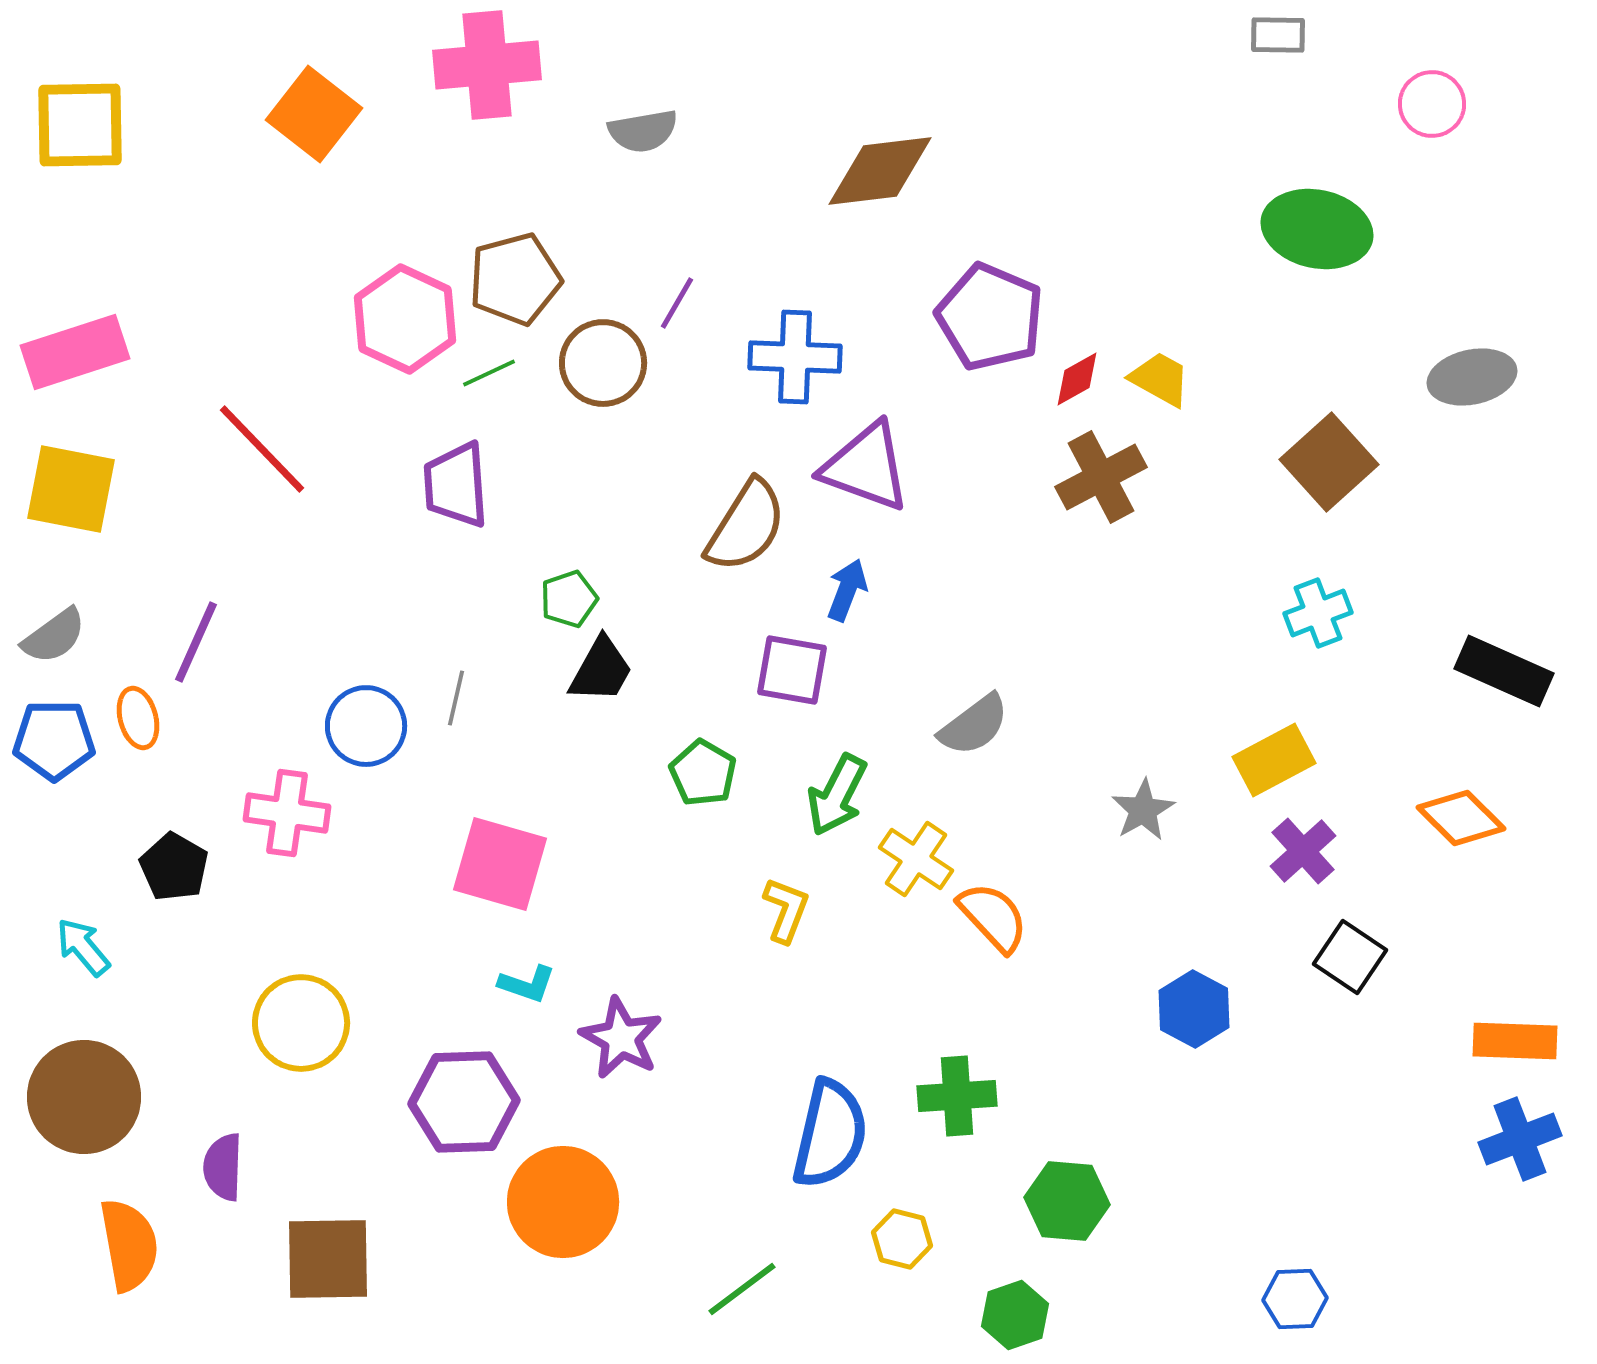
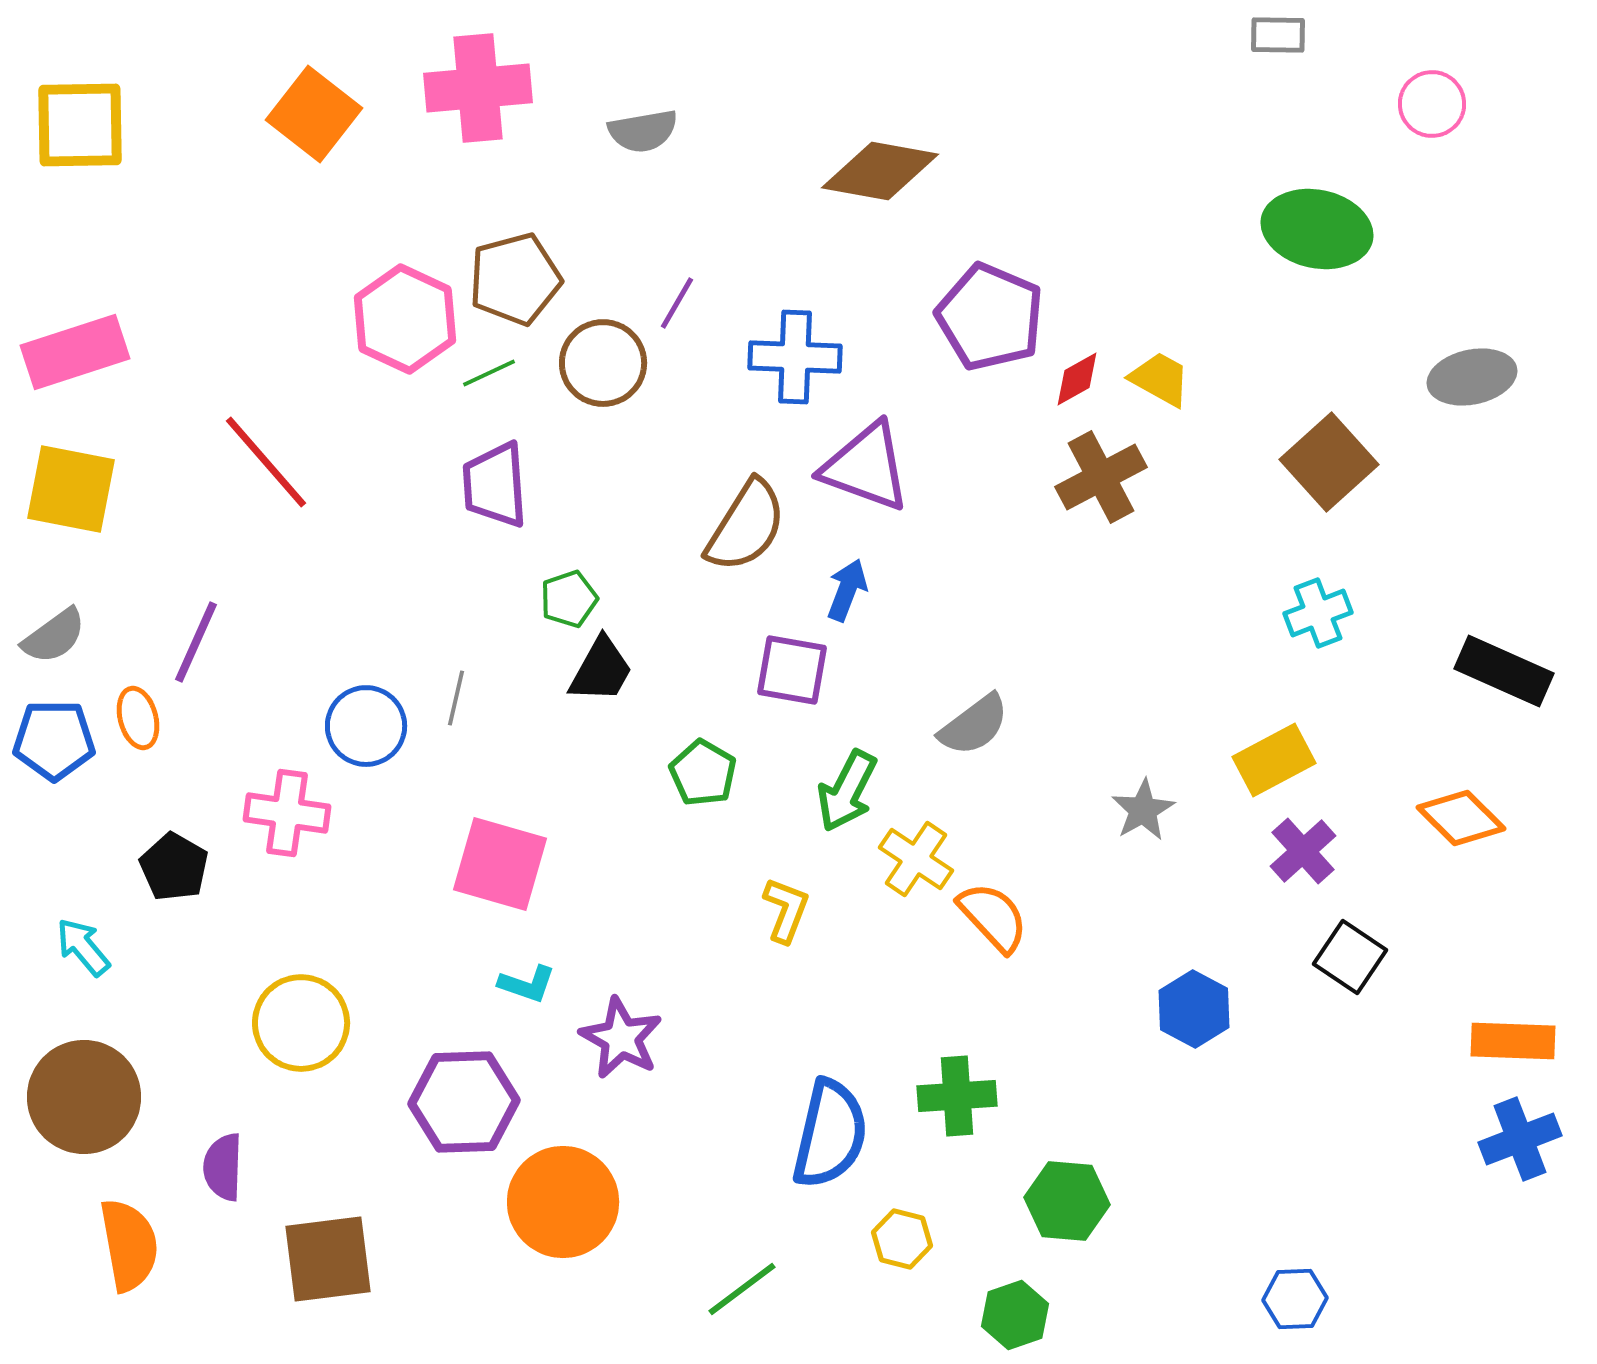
pink cross at (487, 65): moved 9 px left, 23 px down
brown diamond at (880, 171): rotated 17 degrees clockwise
red line at (262, 449): moved 4 px right, 13 px down; rotated 3 degrees clockwise
purple trapezoid at (456, 485): moved 39 px right
green arrow at (837, 795): moved 10 px right, 4 px up
orange rectangle at (1515, 1041): moved 2 px left
brown square at (328, 1259): rotated 6 degrees counterclockwise
